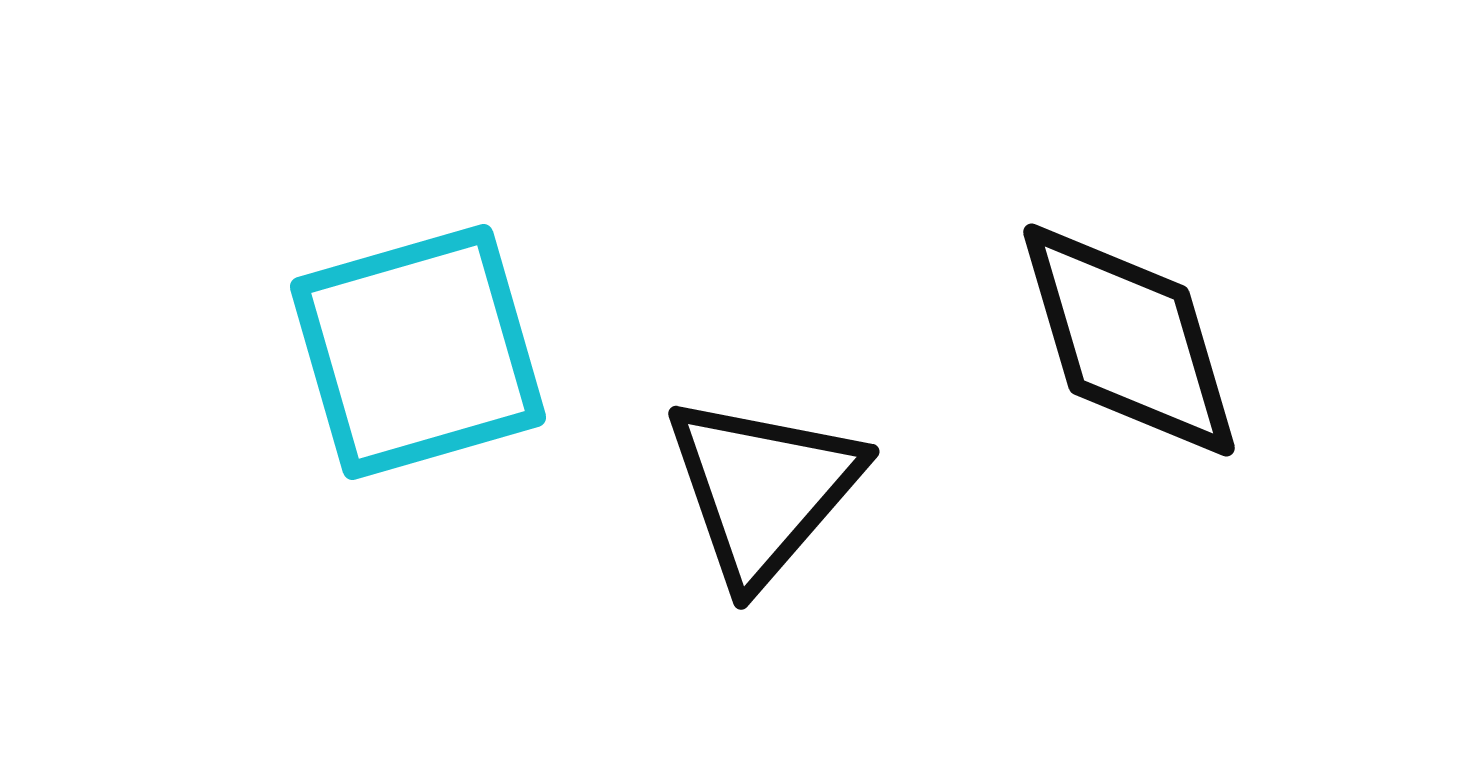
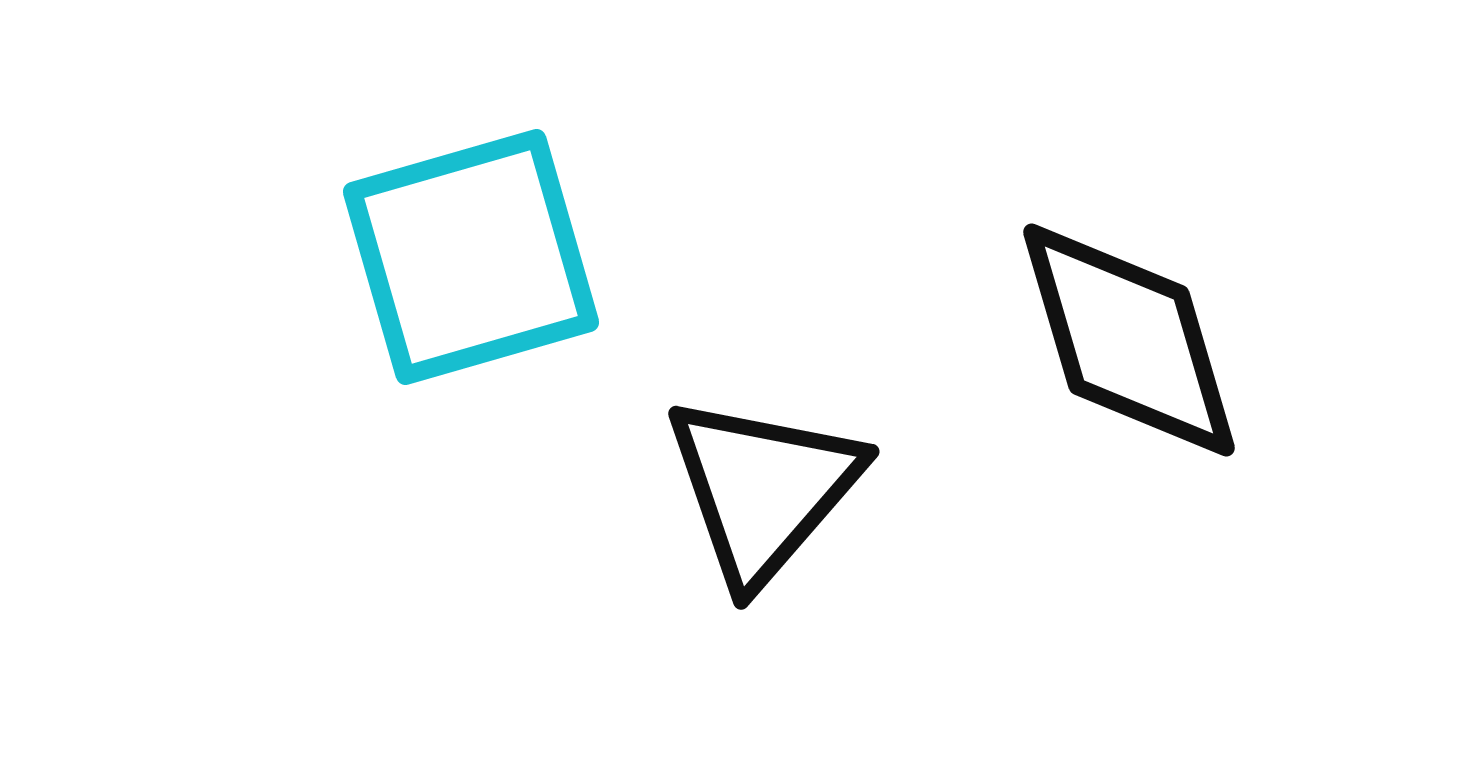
cyan square: moved 53 px right, 95 px up
